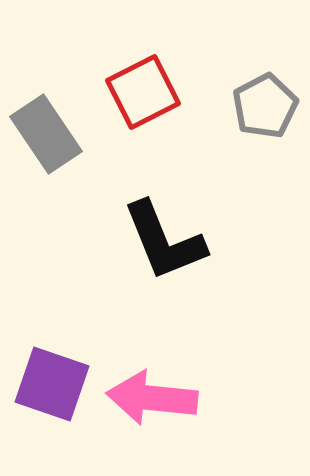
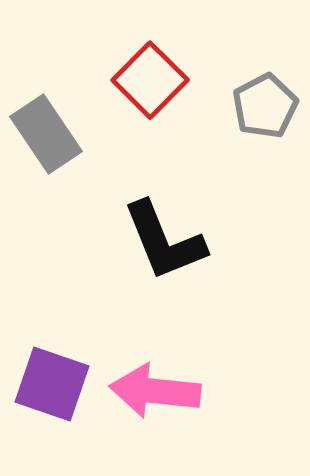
red square: moved 7 px right, 12 px up; rotated 18 degrees counterclockwise
pink arrow: moved 3 px right, 7 px up
